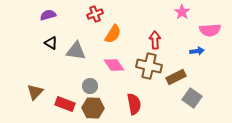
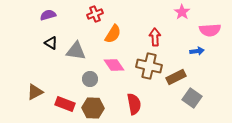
red arrow: moved 3 px up
gray circle: moved 7 px up
brown triangle: rotated 18 degrees clockwise
